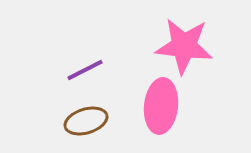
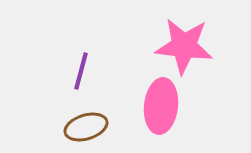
purple line: moved 4 px left, 1 px down; rotated 48 degrees counterclockwise
brown ellipse: moved 6 px down
